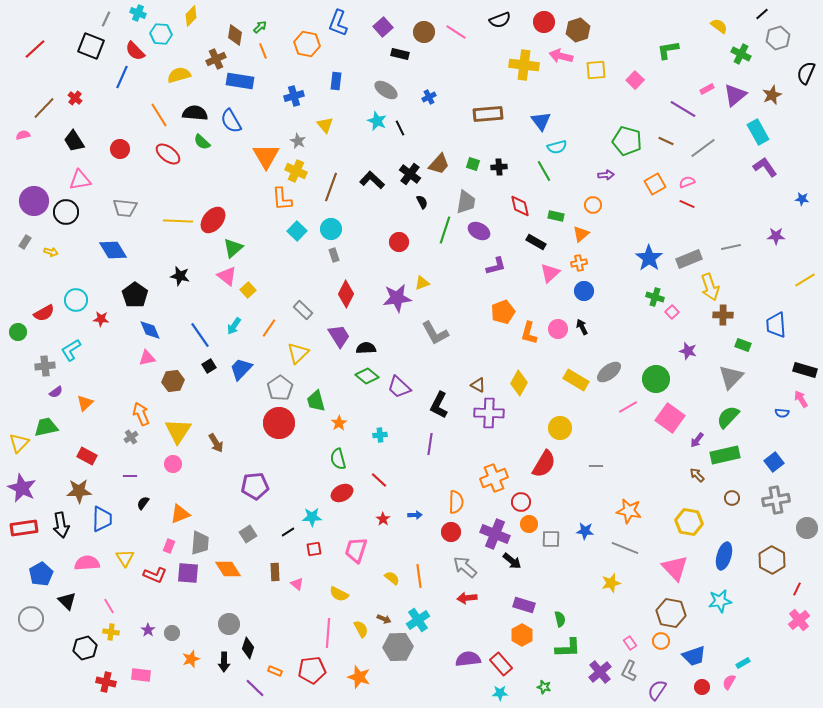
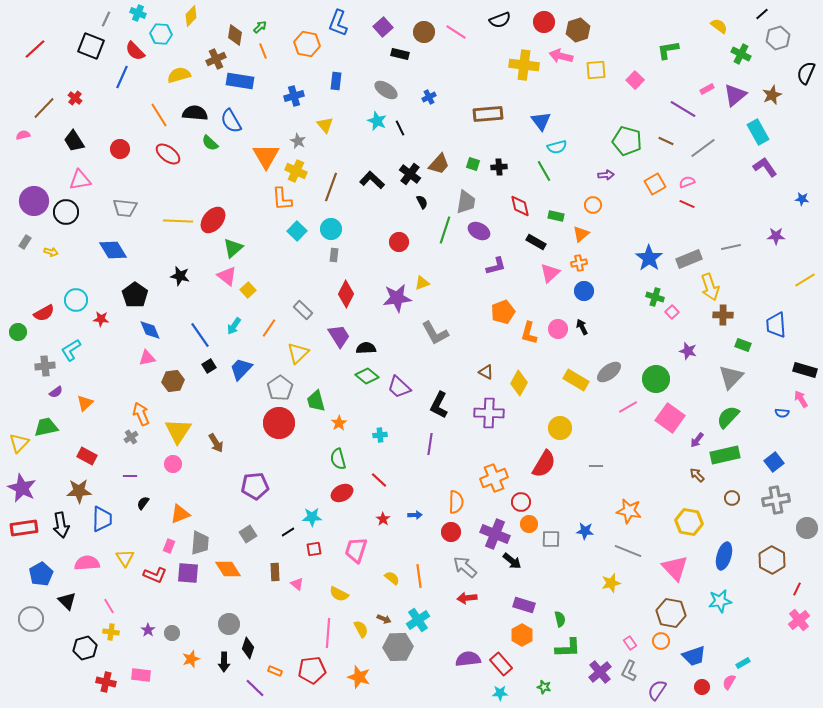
green semicircle at (202, 142): moved 8 px right, 1 px down
gray rectangle at (334, 255): rotated 24 degrees clockwise
brown triangle at (478, 385): moved 8 px right, 13 px up
gray line at (625, 548): moved 3 px right, 3 px down
